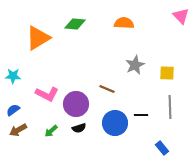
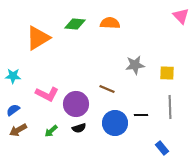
orange semicircle: moved 14 px left
gray star: rotated 18 degrees clockwise
